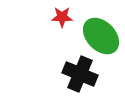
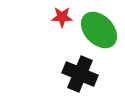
green ellipse: moved 2 px left, 6 px up
